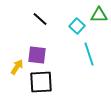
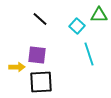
yellow arrow: rotated 56 degrees clockwise
